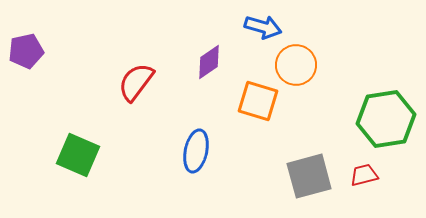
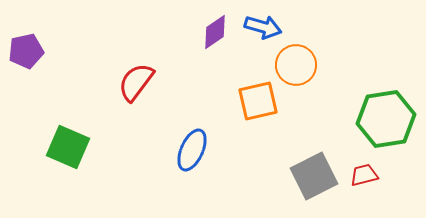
purple diamond: moved 6 px right, 30 px up
orange square: rotated 30 degrees counterclockwise
blue ellipse: moved 4 px left, 1 px up; rotated 12 degrees clockwise
green square: moved 10 px left, 8 px up
gray square: moved 5 px right; rotated 12 degrees counterclockwise
